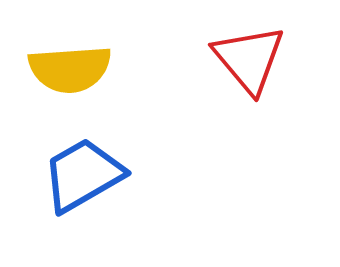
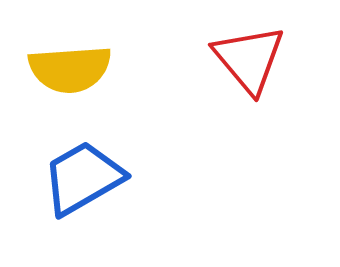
blue trapezoid: moved 3 px down
